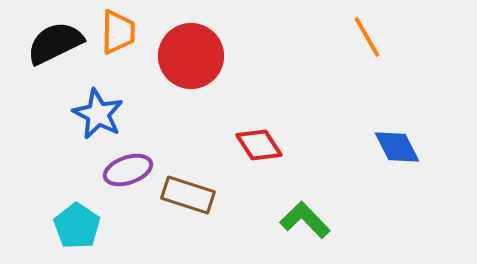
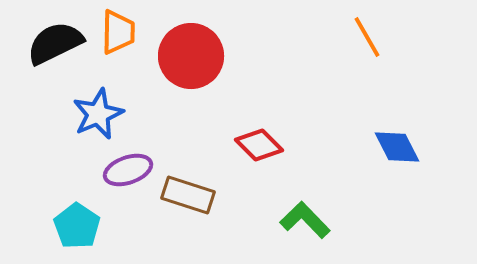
blue star: rotated 21 degrees clockwise
red diamond: rotated 12 degrees counterclockwise
